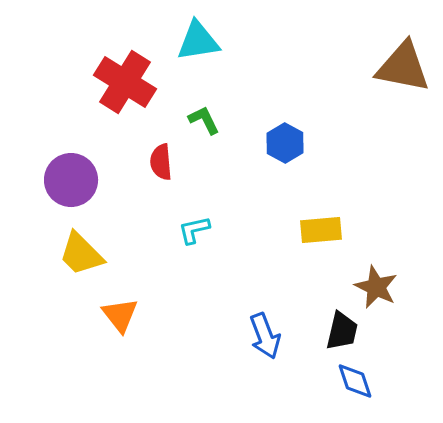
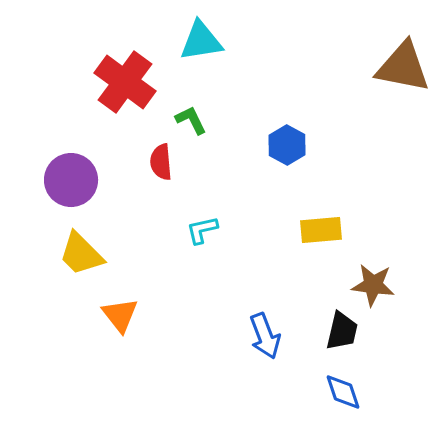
cyan triangle: moved 3 px right
red cross: rotated 4 degrees clockwise
green L-shape: moved 13 px left
blue hexagon: moved 2 px right, 2 px down
cyan L-shape: moved 8 px right
brown star: moved 3 px left, 2 px up; rotated 18 degrees counterclockwise
blue diamond: moved 12 px left, 11 px down
